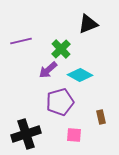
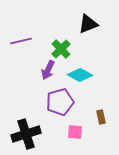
purple arrow: rotated 24 degrees counterclockwise
pink square: moved 1 px right, 3 px up
